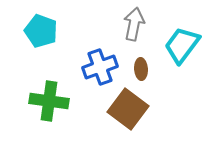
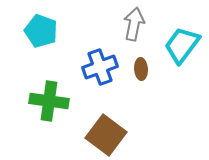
brown square: moved 22 px left, 26 px down
